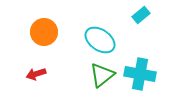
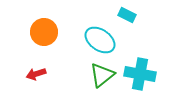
cyan rectangle: moved 14 px left; rotated 66 degrees clockwise
